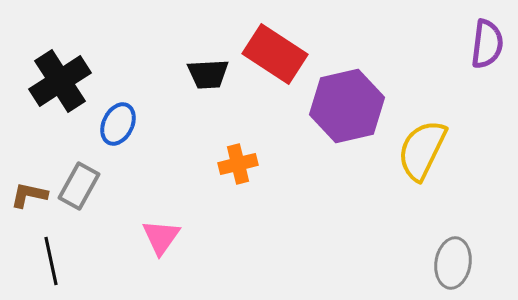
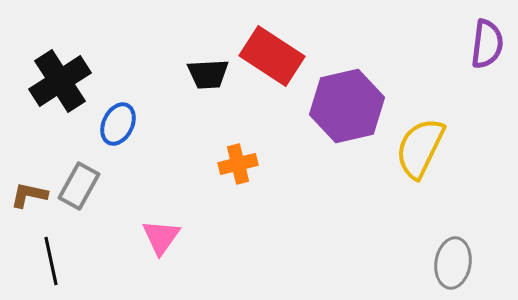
red rectangle: moved 3 px left, 2 px down
yellow semicircle: moved 2 px left, 2 px up
